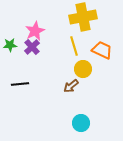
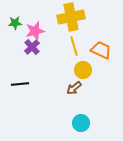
yellow cross: moved 12 px left
pink star: rotated 12 degrees clockwise
green star: moved 5 px right, 22 px up
orange trapezoid: moved 1 px left
yellow circle: moved 1 px down
brown arrow: moved 3 px right, 2 px down
